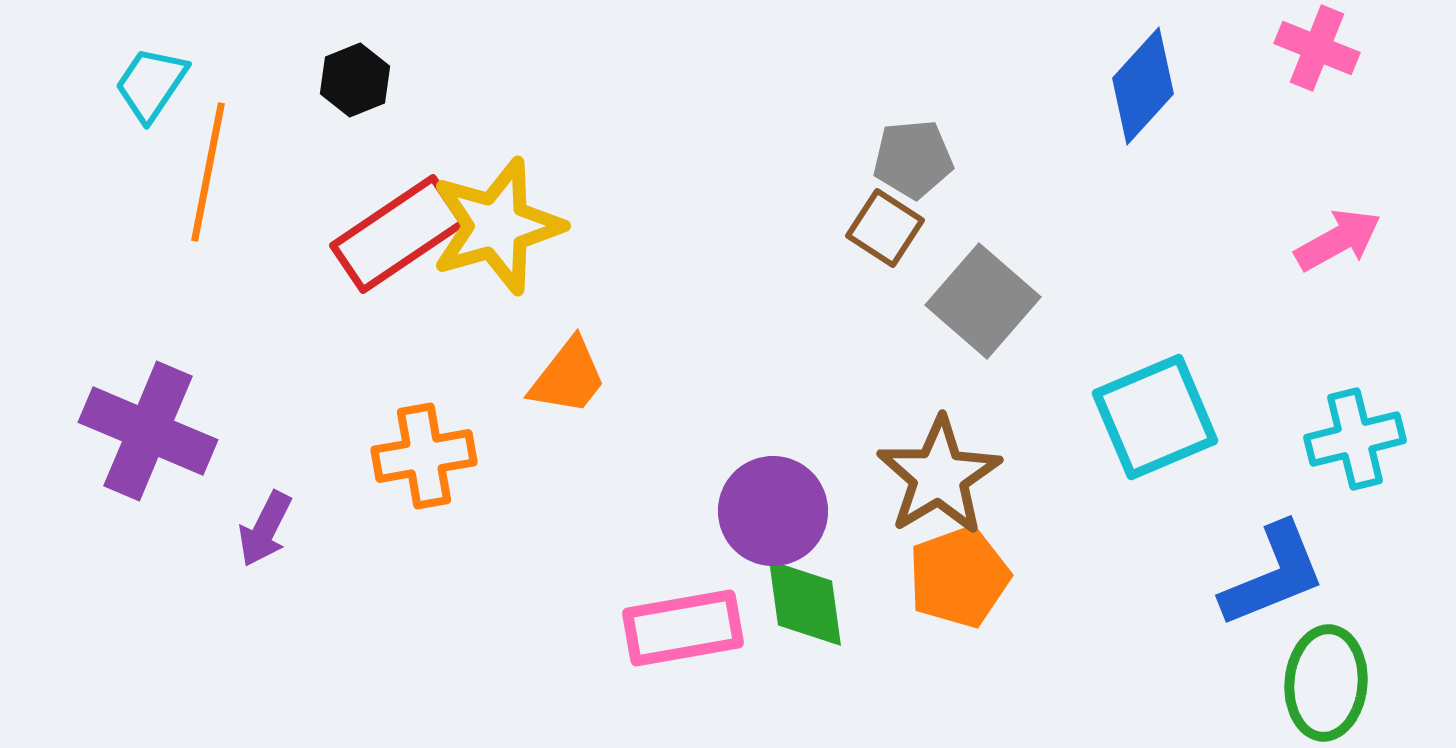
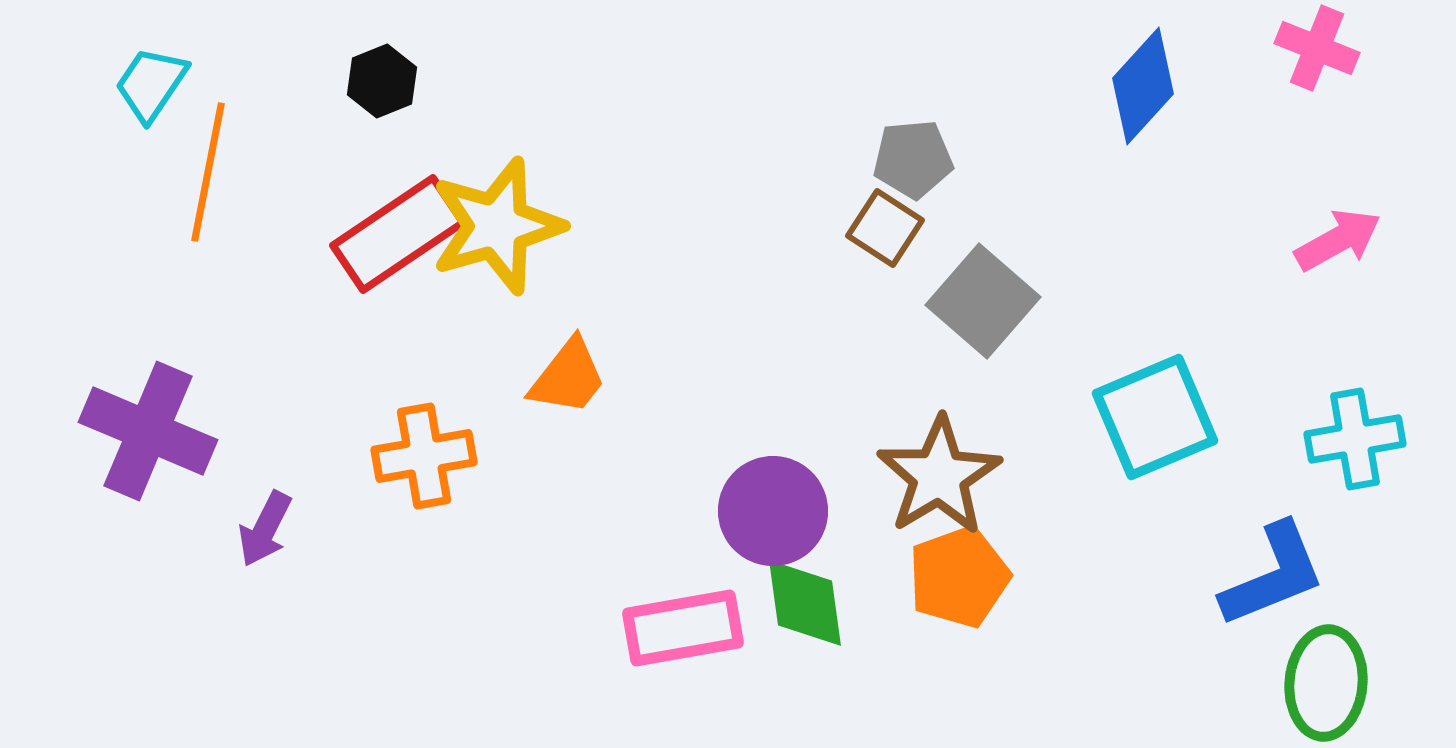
black hexagon: moved 27 px right, 1 px down
cyan cross: rotated 4 degrees clockwise
